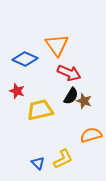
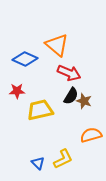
orange triangle: rotated 15 degrees counterclockwise
red star: rotated 21 degrees counterclockwise
